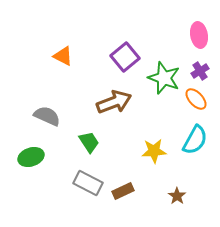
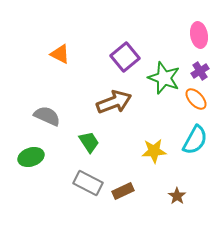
orange triangle: moved 3 px left, 2 px up
